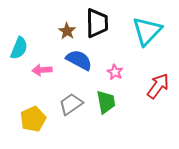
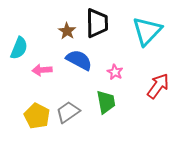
gray trapezoid: moved 3 px left, 8 px down
yellow pentagon: moved 4 px right, 3 px up; rotated 20 degrees counterclockwise
